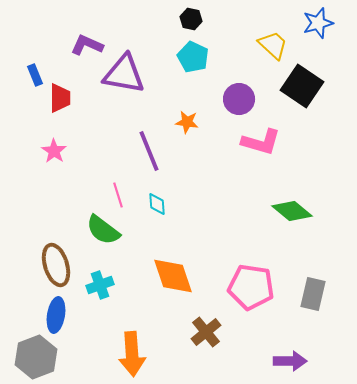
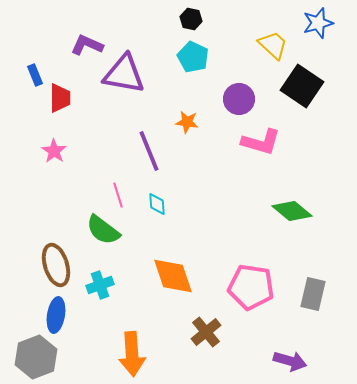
purple arrow: rotated 16 degrees clockwise
